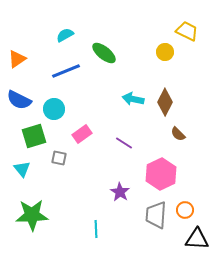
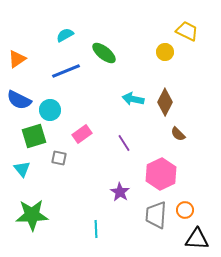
cyan circle: moved 4 px left, 1 px down
purple line: rotated 24 degrees clockwise
